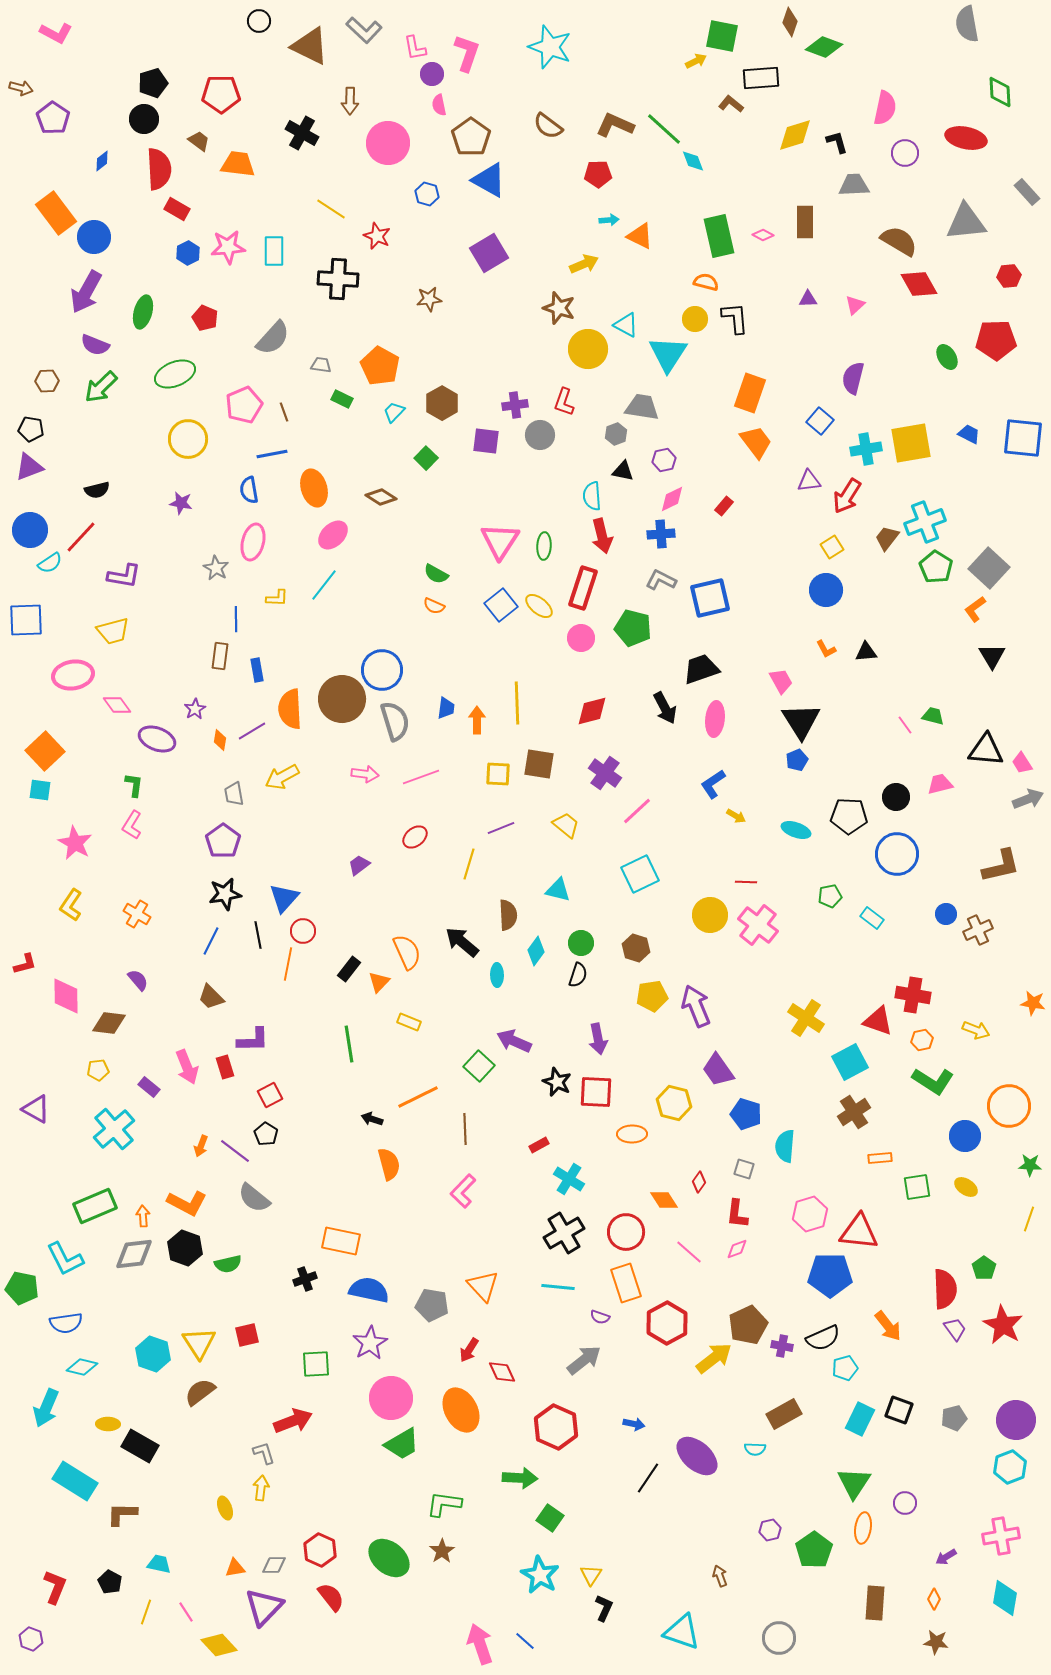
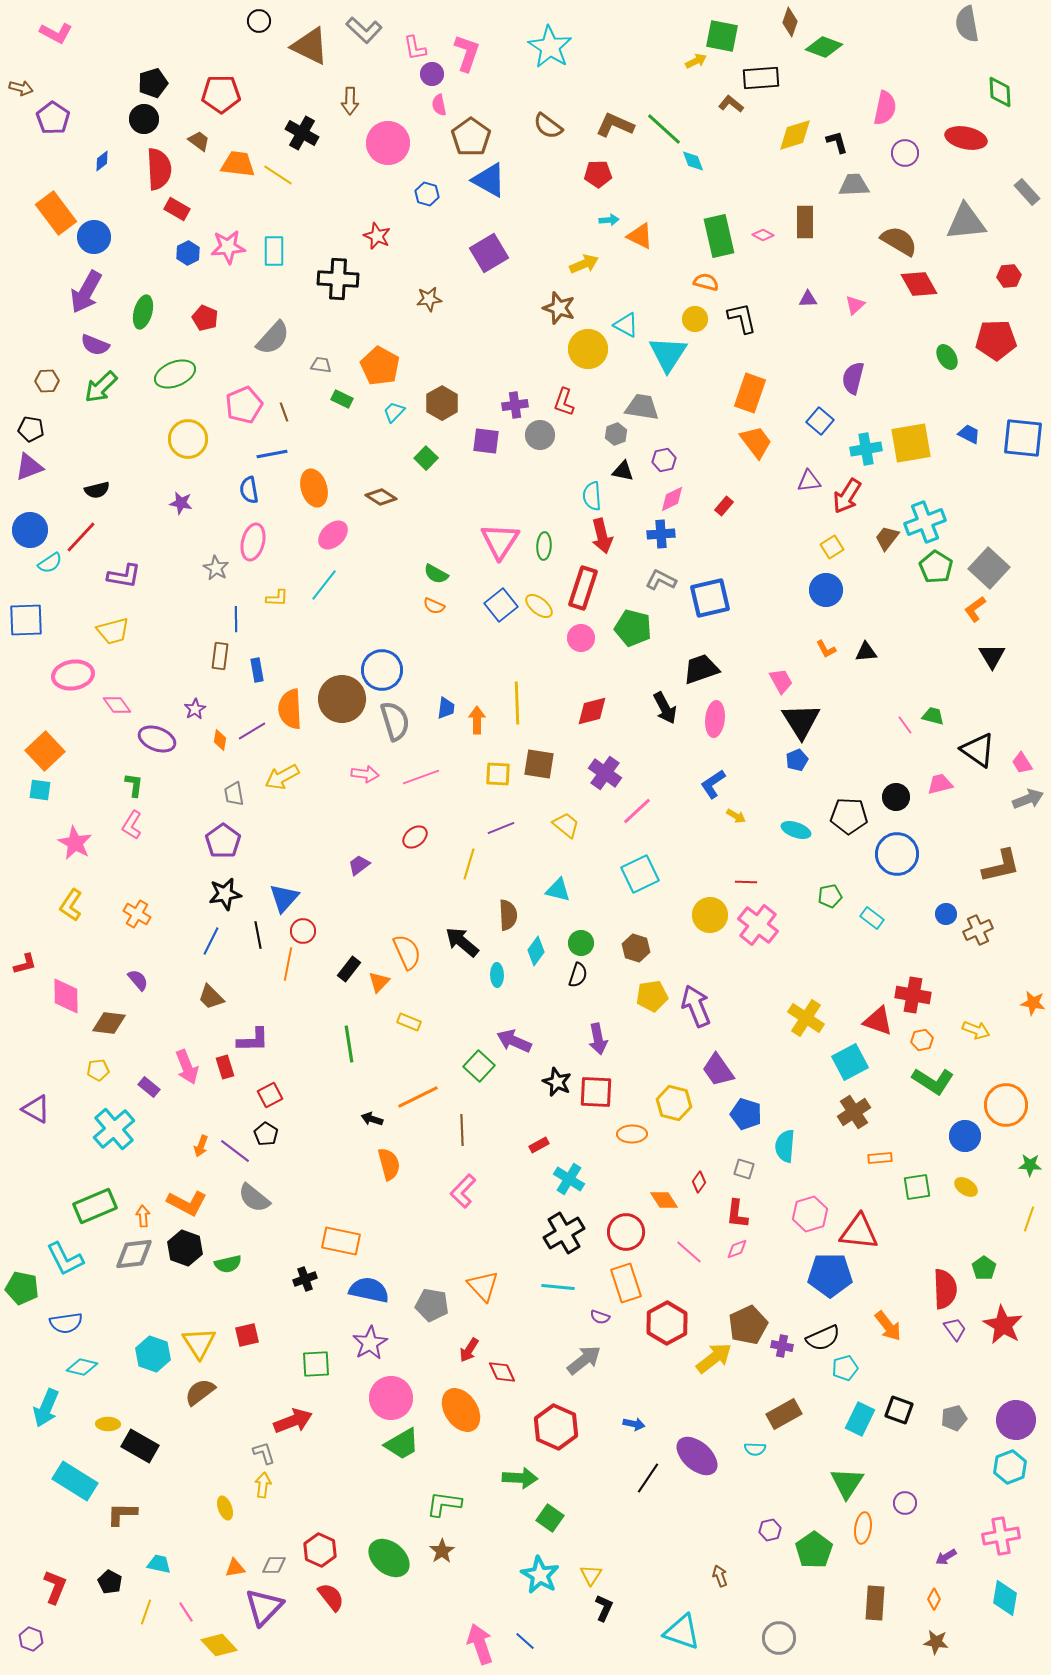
cyan star at (550, 47): rotated 12 degrees clockwise
yellow line at (331, 209): moved 53 px left, 34 px up
black L-shape at (735, 318): moved 7 px right; rotated 8 degrees counterclockwise
black triangle at (986, 750): moved 8 px left; rotated 30 degrees clockwise
orange circle at (1009, 1106): moved 3 px left, 1 px up
brown line at (465, 1129): moved 3 px left, 1 px down
orange ellipse at (461, 1410): rotated 6 degrees counterclockwise
green triangle at (854, 1483): moved 7 px left
yellow arrow at (261, 1488): moved 2 px right, 3 px up
